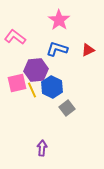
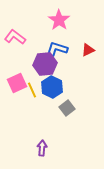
purple hexagon: moved 9 px right, 6 px up
pink square: rotated 12 degrees counterclockwise
